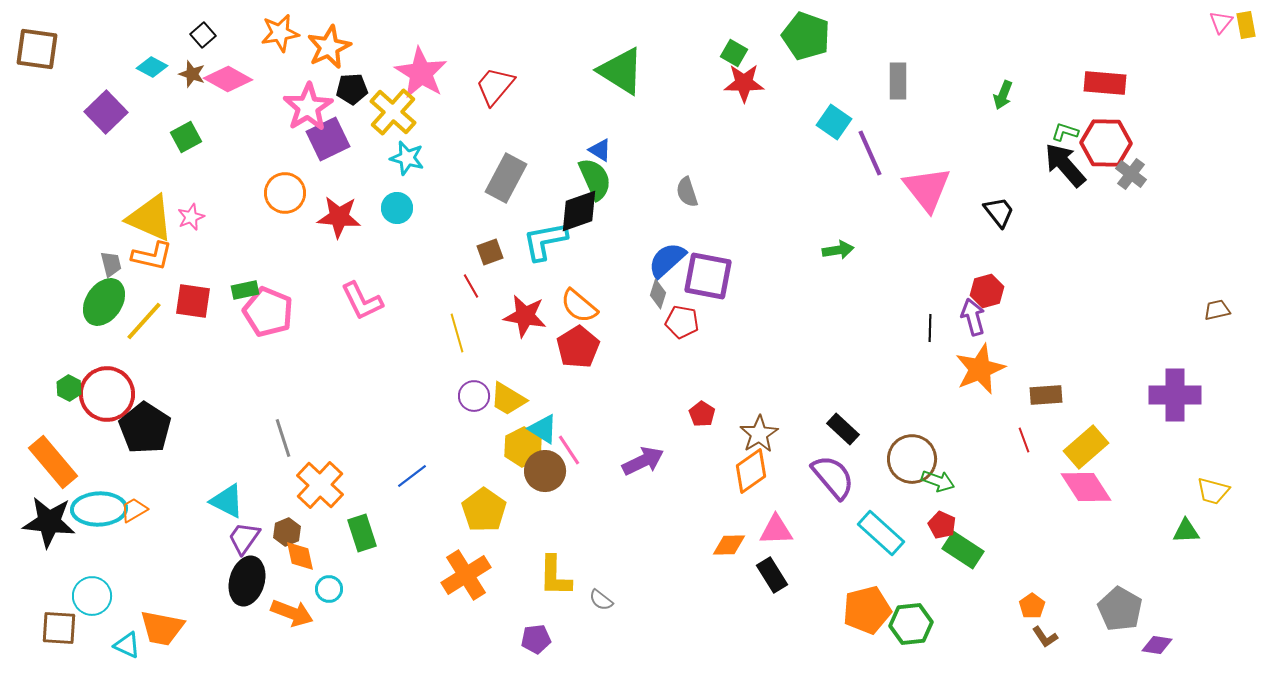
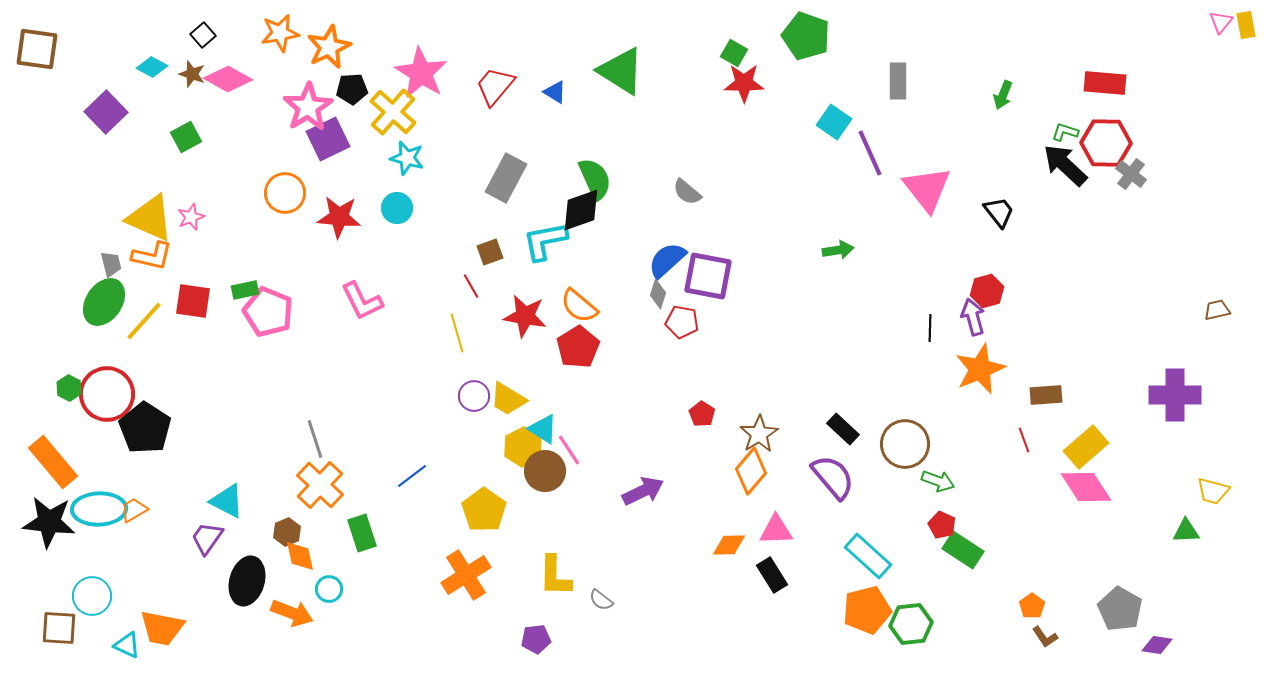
blue triangle at (600, 150): moved 45 px left, 58 px up
black arrow at (1065, 165): rotated 6 degrees counterclockwise
gray semicircle at (687, 192): rotated 32 degrees counterclockwise
black diamond at (579, 211): moved 2 px right, 1 px up
gray line at (283, 438): moved 32 px right, 1 px down
brown circle at (912, 459): moved 7 px left, 15 px up
purple arrow at (643, 461): moved 30 px down
orange diamond at (751, 471): rotated 15 degrees counterclockwise
cyan rectangle at (881, 533): moved 13 px left, 23 px down
purple trapezoid at (244, 538): moved 37 px left
